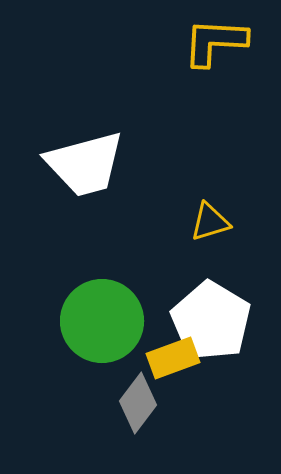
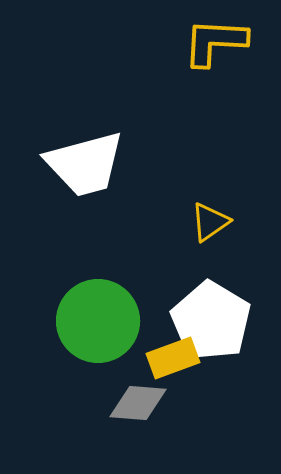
yellow triangle: rotated 18 degrees counterclockwise
green circle: moved 4 px left
gray diamond: rotated 58 degrees clockwise
